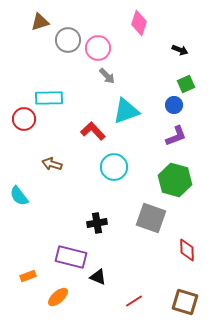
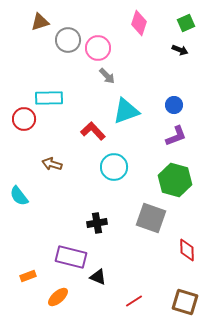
green square: moved 61 px up
